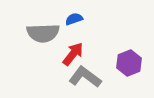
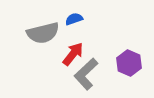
gray semicircle: rotated 12 degrees counterclockwise
purple hexagon: rotated 15 degrees counterclockwise
gray L-shape: moved 1 px right, 3 px up; rotated 80 degrees counterclockwise
